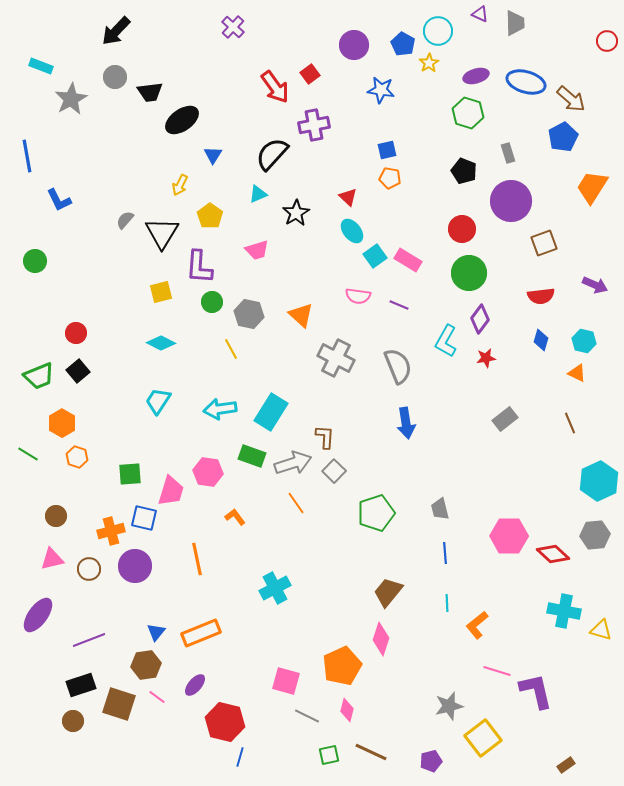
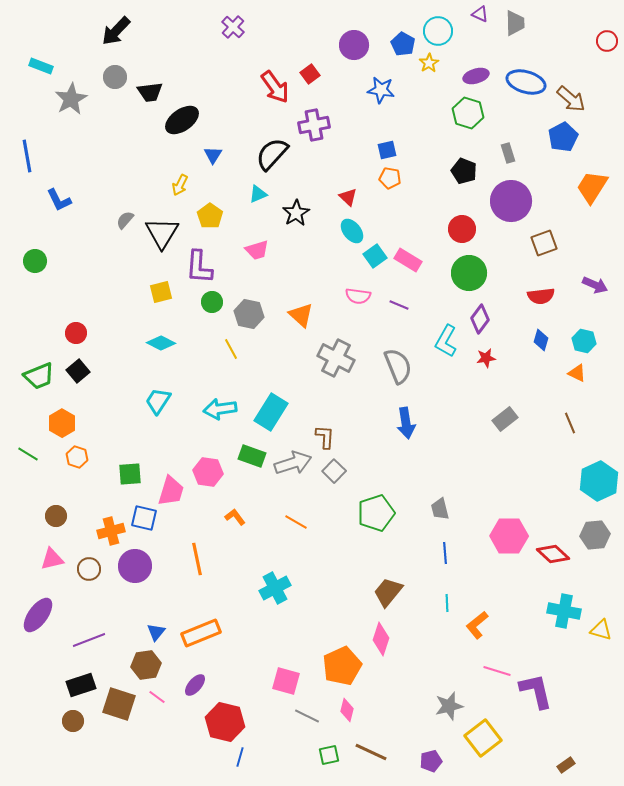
orange line at (296, 503): moved 19 px down; rotated 25 degrees counterclockwise
